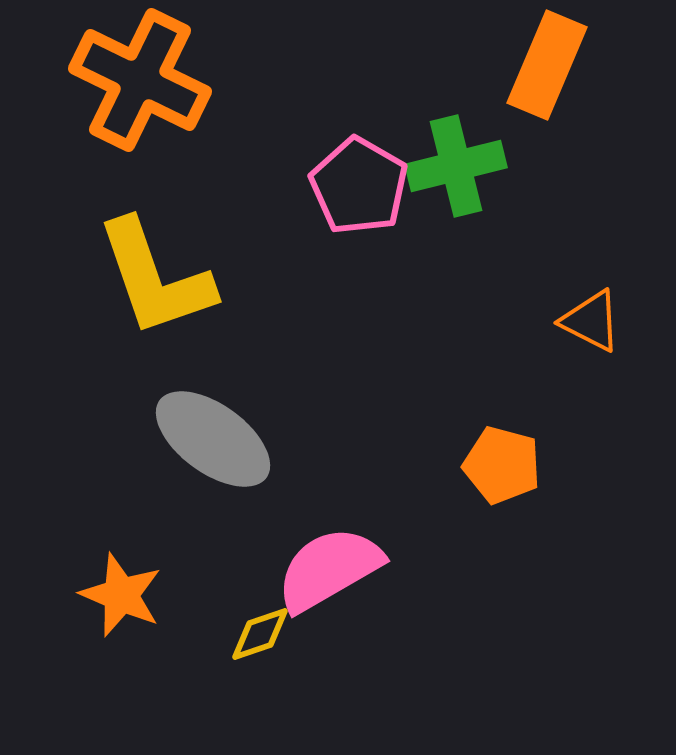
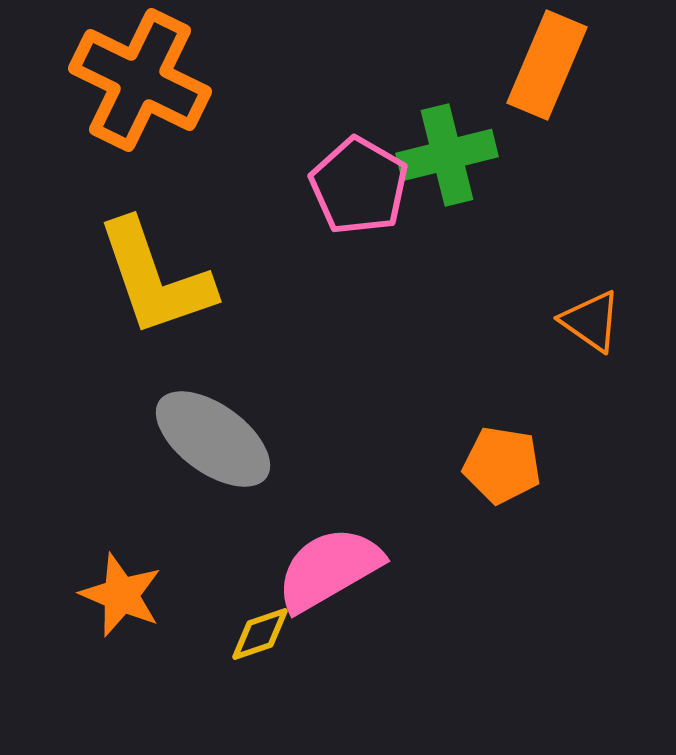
green cross: moved 9 px left, 11 px up
orange triangle: rotated 8 degrees clockwise
orange pentagon: rotated 6 degrees counterclockwise
